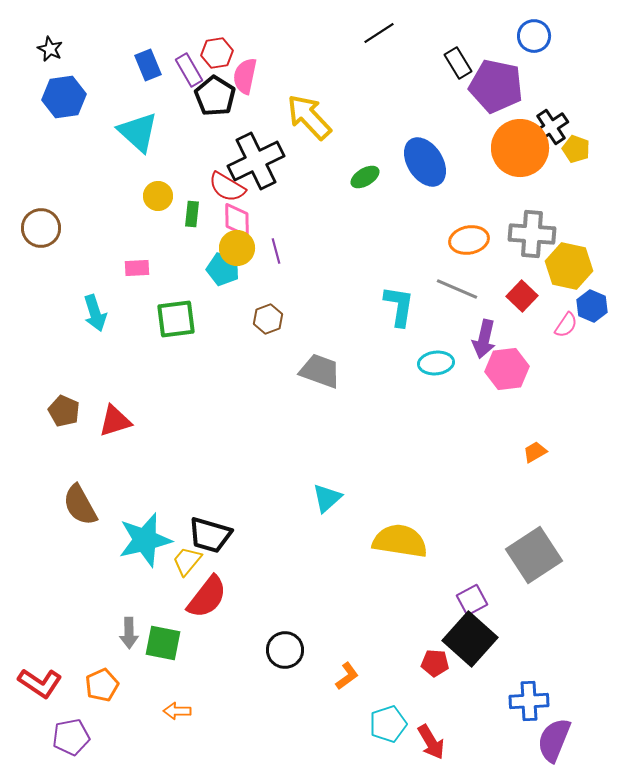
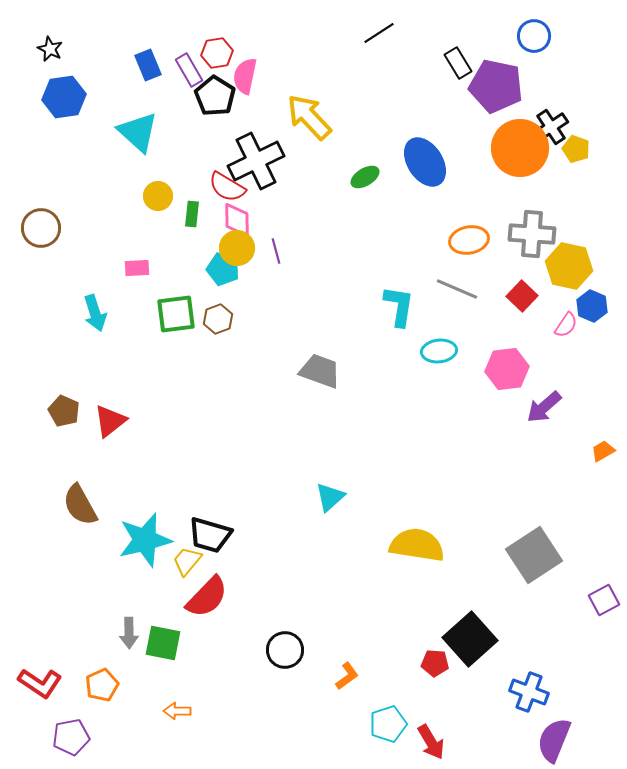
green square at (176, 319): moved 5 px up
brown hexagon at (268, 319): moved 50 px left
purple arrow at (484, 339): moved 60 px right, 68 px down; rotated 36 degrees clockwise
cyan ellipse at (436, 363): moved 3 px right, 12 px up
red triangle at (115, 421): moved 5 px left; rotated 21 degrees counterclockwise
orange trapezoid at (535, 452): moved 68 px right, 1 px up
cyan triangle at (327, 498): moved 3 px right, 1 px up
yellow semicircle at (400, 541): moved 17 px right, 4 px down
red semicircle at (207, 597): rotated 6 degrees clockwise
purple square at (472, 600): moved 132 px right
black square at (470, 639): rotated 6 degrees clockwise
blue cross at (529, 701): moved 9 px up; rotated 24 degrees clockwise
